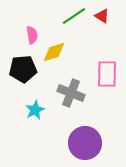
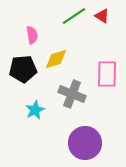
yellow diamond: moved 2 px right, 7 px down
gray cross: moved 1 px right, 1 px down
